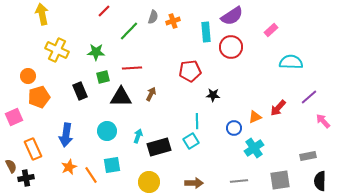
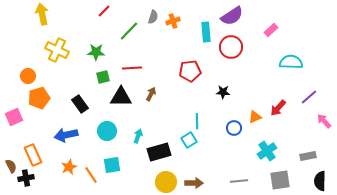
black rectangle at (80, 91): moved 13 px down; rotated 12 degrees counterclockwise
black star at (213, 95): moved 10 px right, 3 px up
orange pentagon at (39, 97): moved 1 px down
pink arrow at (323, 121): moved 1 px right
blue arrow at (66, 135): rotated 70 degrees clockwise
cyan square at (191, 141): moved 2 px left, 1 px up
black rectangle at (159, 147): moved 5 px down
cyan cross at (254, 148): moved 13 px right, 3 px down
orange rectangle at (33, 149): moved 6 px down
yellow circle at (149, 182): moved 17 px right
